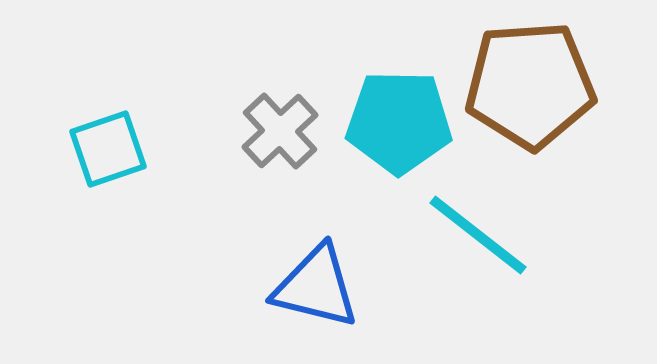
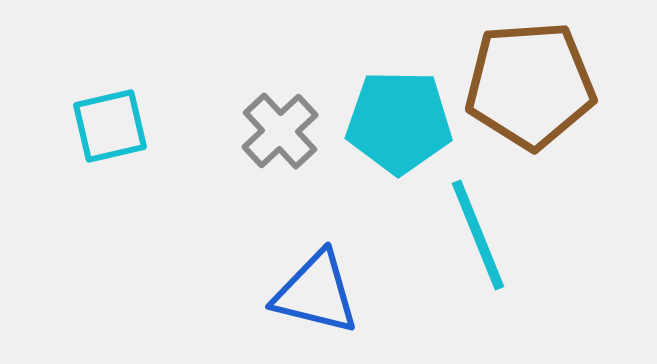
cyan square: moved 2 px right, 23 px up; rotated 6 degrees clockwise
cyan line: rotated 30 degrees clockwise
blue triangle: moved 6 px down
